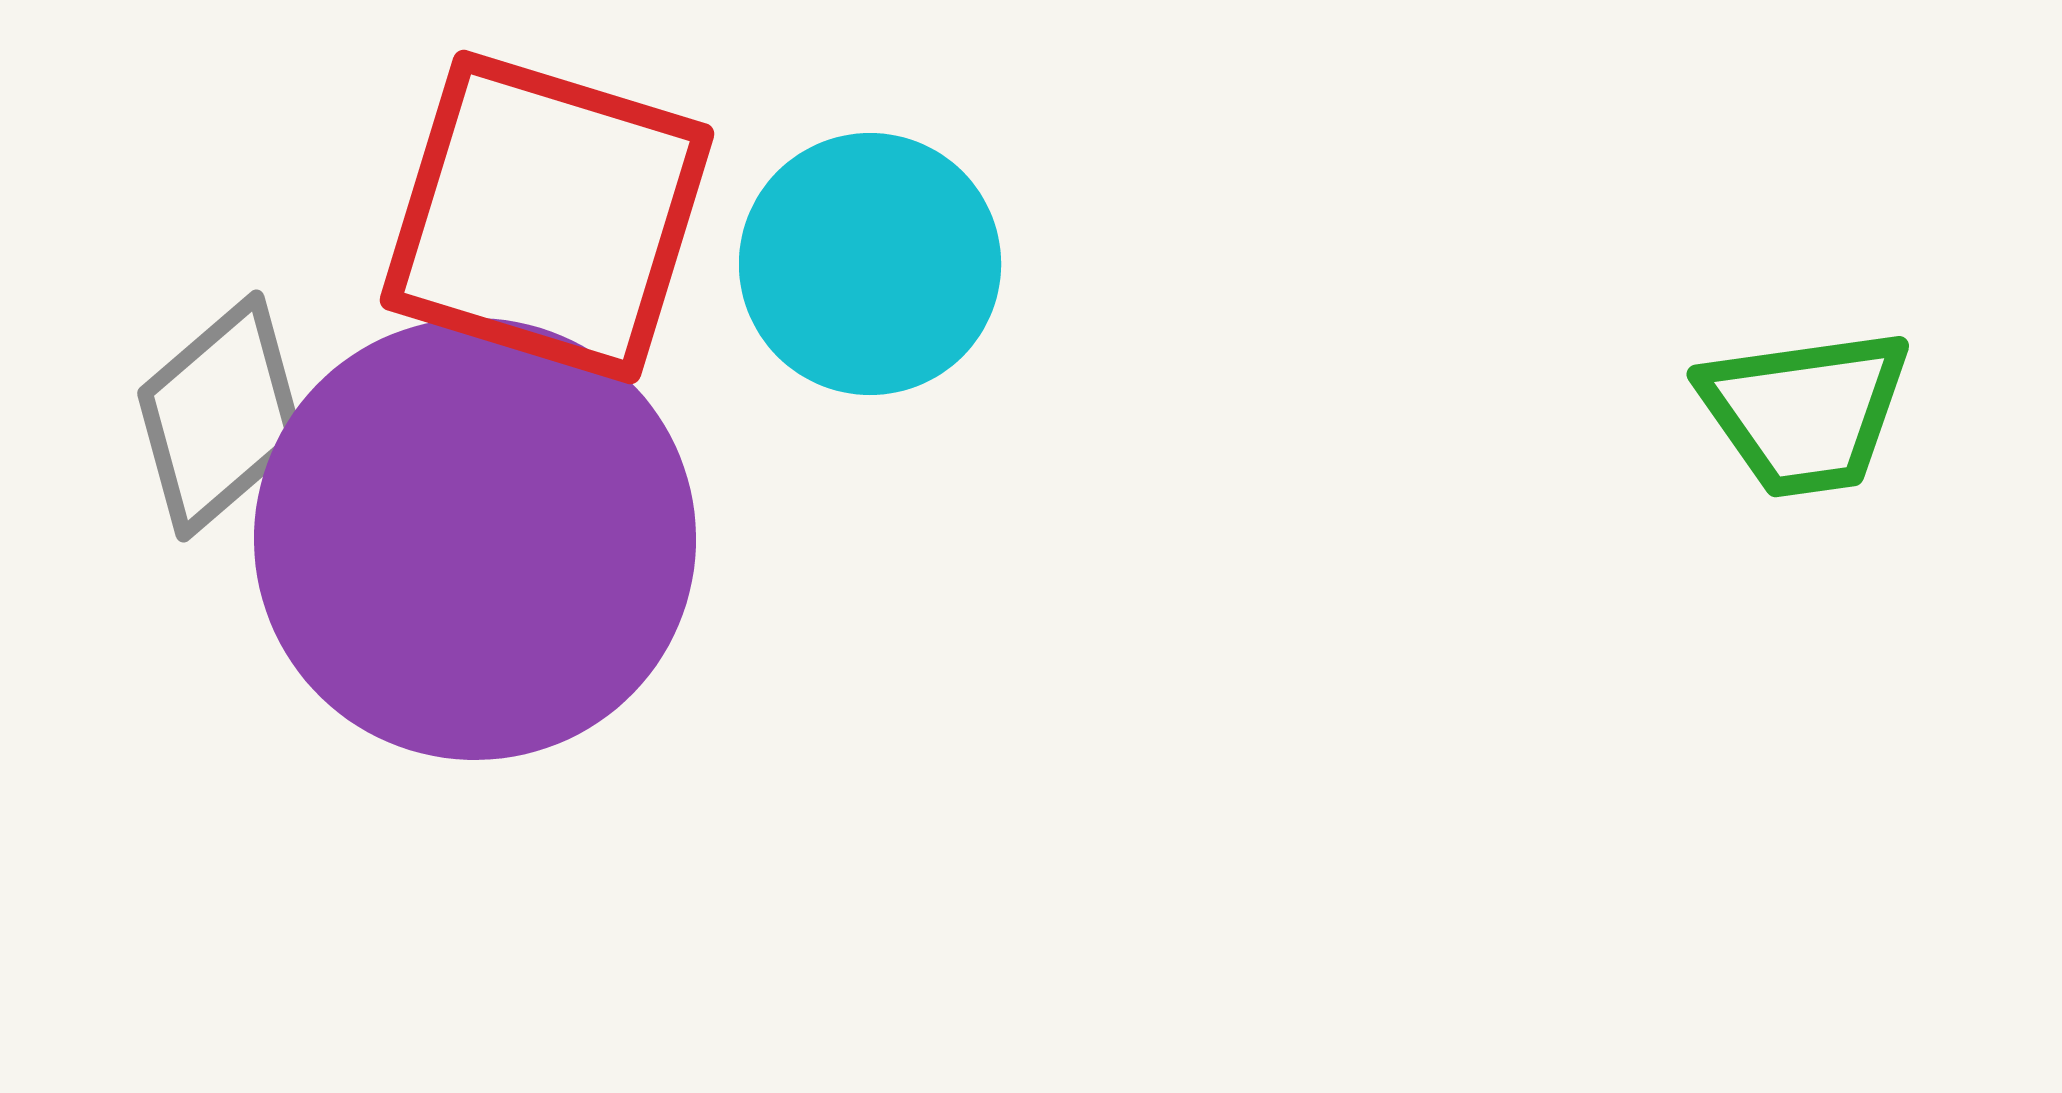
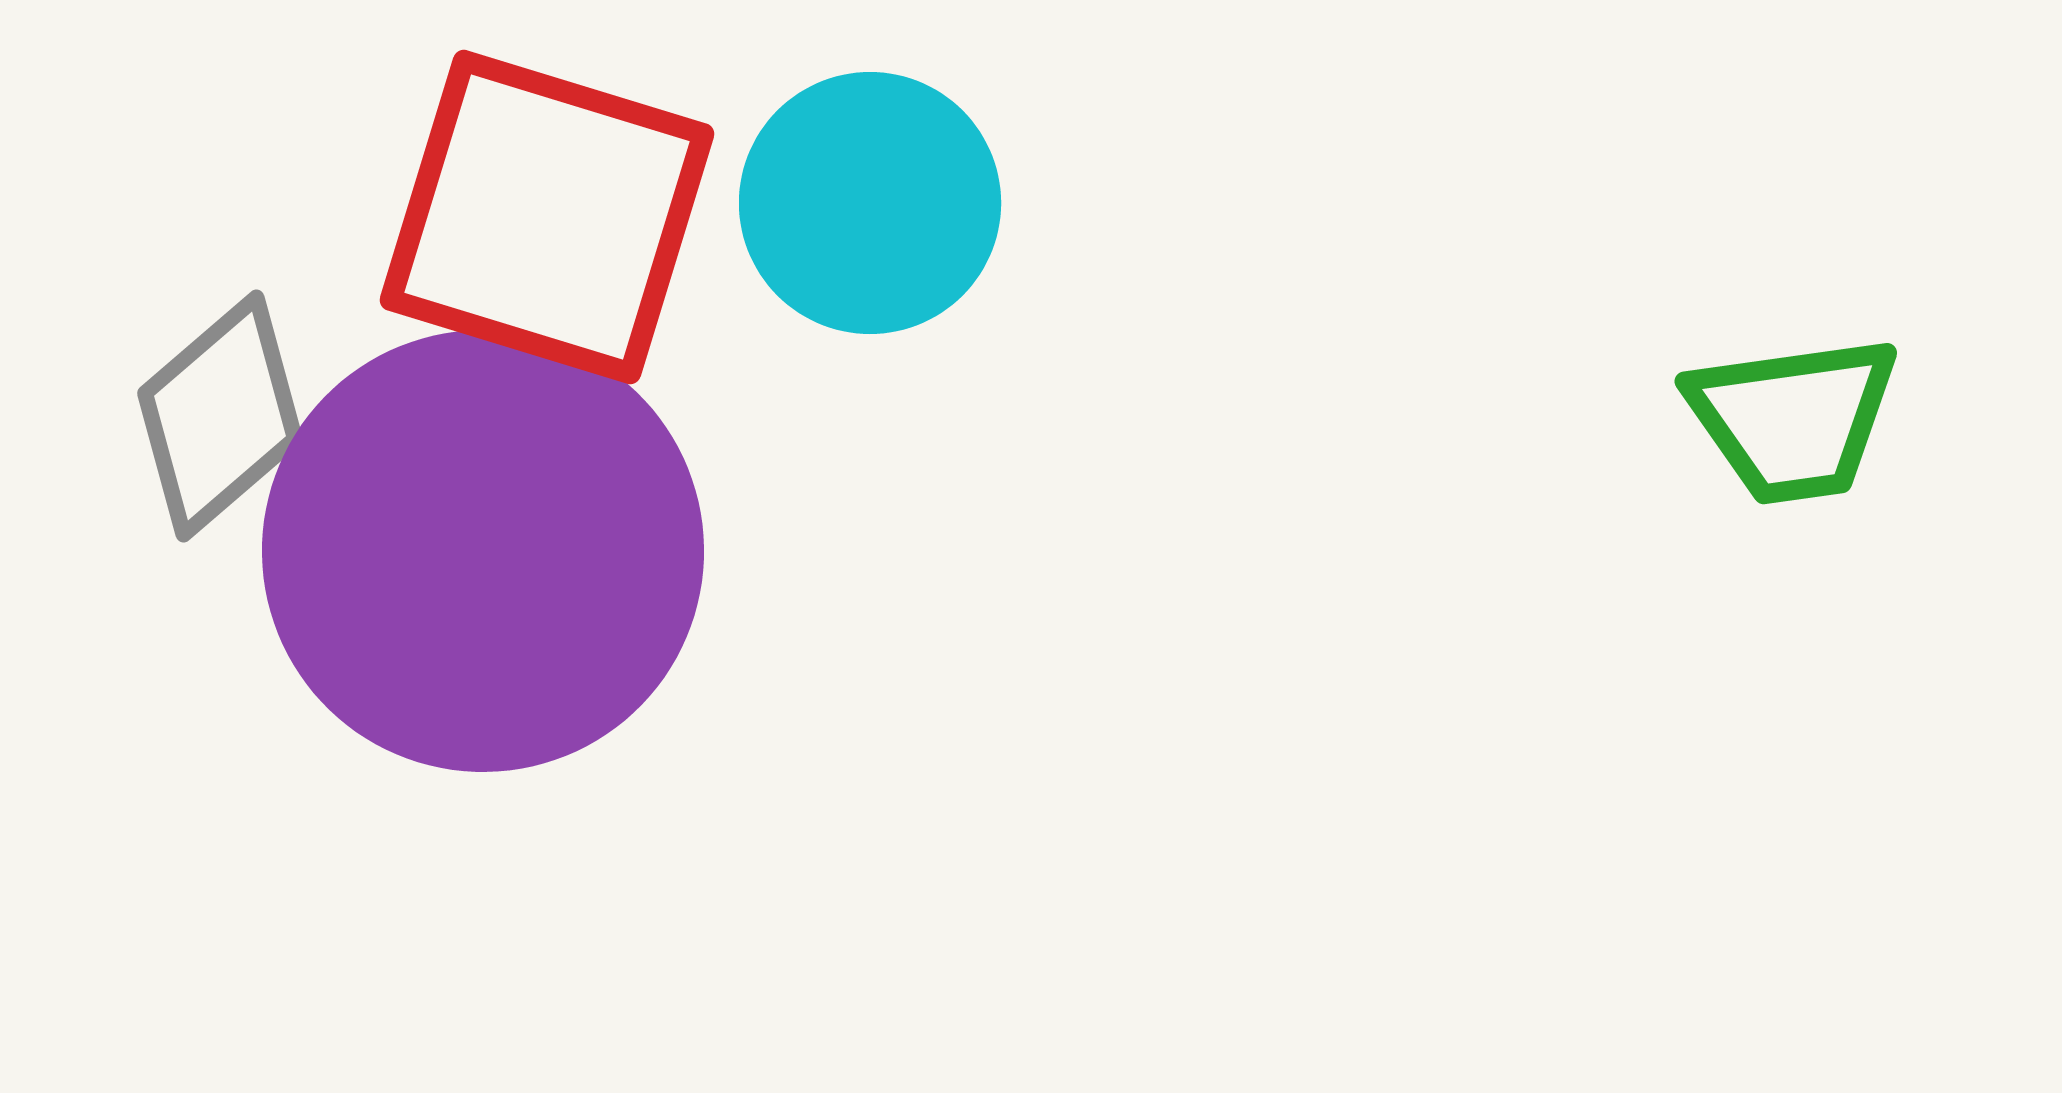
cyan circle: moved 61 px up
green trapezoid: moved 12 px left, 7 px down
purple circle: moved 8 px right, 12 px down
